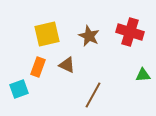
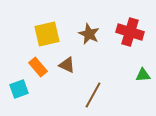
brown star: moved 2 px up
orange rectangle: rotated 60 degrees counterclockwise
